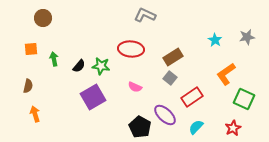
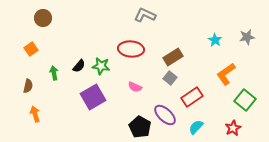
orange square: rotated 32 degrees counterclockwise
green arrow: moved 14 px down
green square: moved 1 px right, 1 px down; rotated 15 degrees clockwise
